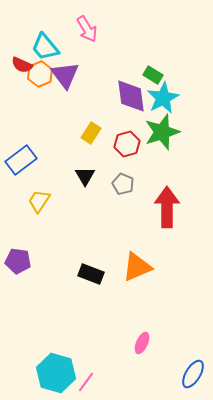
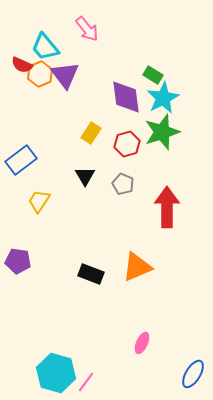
pink arrow: rotated 8 degrees counterclockwise
purple diamond: moved 5 px left, 1 px down
